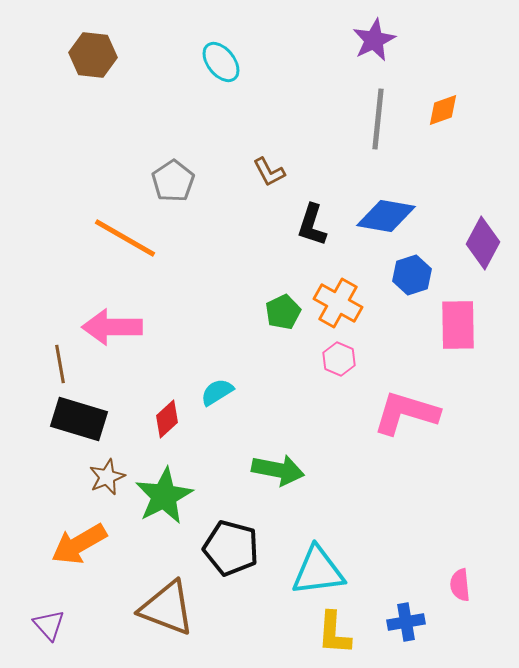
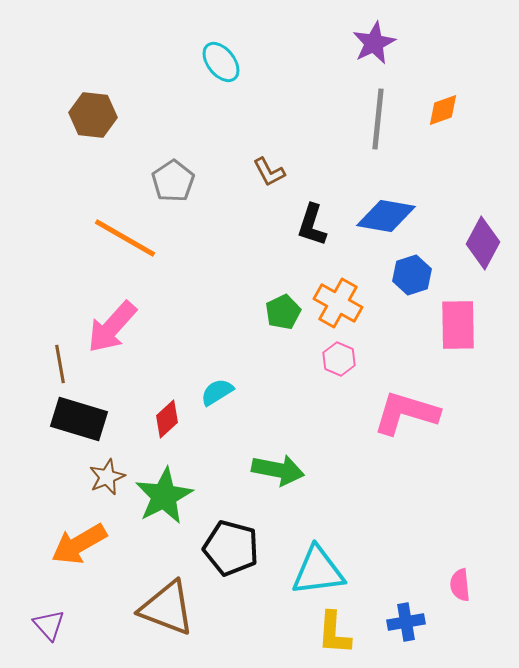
purple star: moved 3 px down
brown hexagon: moved 60 px down
pink arrow: rotated 48 degrees counterclockwise
